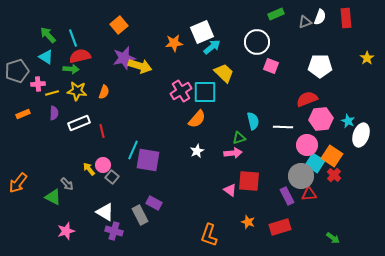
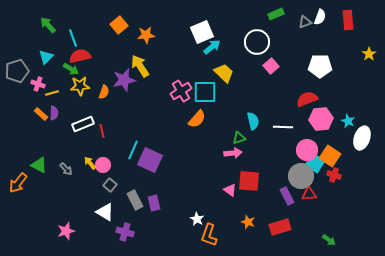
red rectangle at (346, 18): moved 2 px right, 2 px down
green arrow at (48, 35): moved 10 px up
orange star at (174, 43): moved 28 px left, 8 px up
cyan triangle at (46, 57): rotated 42 degrees clockwise
purple star at (124, 58): moved 22 px down
yellow star at (367, 58): moved 2 px right, 4 px up
yellow arrow at (140, 66): rotated 140 degrees counterclockwise
pink square at (271, 66): rotated 28 degrees clockwise
green arrow at (71, 69): rotated 28 degrees clockwise
pink cross at (38, 84): rotated 24 degrees clockwise
yellow star at (77, 91): moved 3 px right, 5 px up; rotated 12 degrees counterclockwise
orange rectangle at (23, 114): moved 18 px right; rotated 64 degrees clockwise
white rectangle at (79, 123): moved 4 px right, 1 px down
white ellipse at (361, 135): moved 1 px right, 3 px down
pink circle at (307, 145): moved 5 px down
white star at (197, 151): moved 68 px down; rotated 16 degrees counterclockwise
orange square at (332, 156): moved 2 px left
purple square at (148, 160): moved 2 px right; rotated 15 degrees clockwise
yellow arrow at (89, 169): moved 1 px right, 6 px up
red cross at (334, 175): rotated 24 degrees counterclockwise
gray square at (112, 177): moved 2 px left, 8 px down
gray arrow at (67, 184): moved 1 px left, 15 px up
green triangle at (53, 197): moved 14 px left, 32 px up
purple rectangle at (154, 203): rotated 49 degrees clockwise
gray rectangle at (140, 215): moved 5 px left, 15 px up
purple cross at (114, 231): moved 11 px right, 1 px down
green arrow at (333, 238): moved 4 px left, 2 px down
